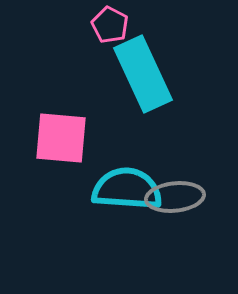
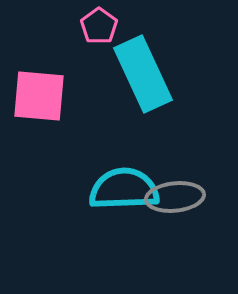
pink pentagon: moved 11 px left, 1 px down; rotated 9 degrees clockwise
pink square: moved 22 px left, 42 px up
cyan semicircle: moved 3 px left; rotated 6 degrees counterclockwise
